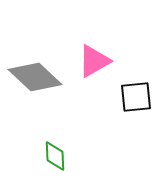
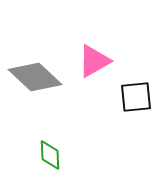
green diamond: moved 5 px left, 1 px up
